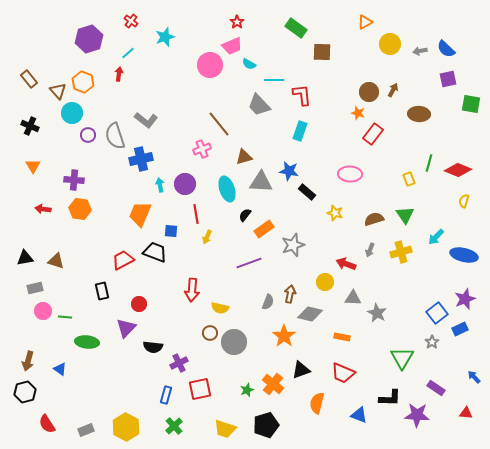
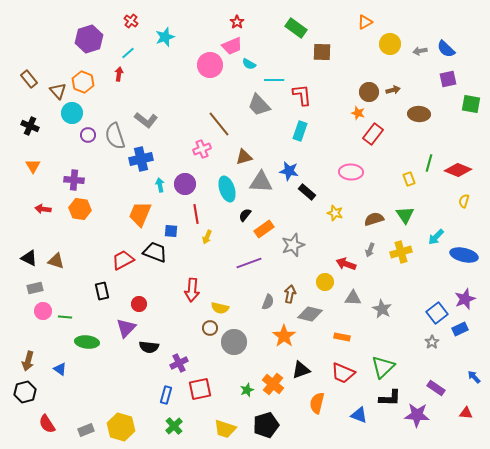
brown arrow at (393, 90): rotated 48 degrees clockwise
pink ellipse at (350, 174): moved 1 px right, 2 px up
black triangle at (25, 258): moved 4 px right; rotated 36 degrees clockwise
gray star at (377, 313): moved 5 px right, 4 px up
brown circle at (210, 333): moved 5 px up
black semicircle at (153, 347): moved 4 px left
green triangle at (402, 358): moved 19 px left, 9 px down; rotated 15 degrees clockwise
yellow hexagon at (126, 427): moved 5 px left; rotated 12 degrees counterclockwise
